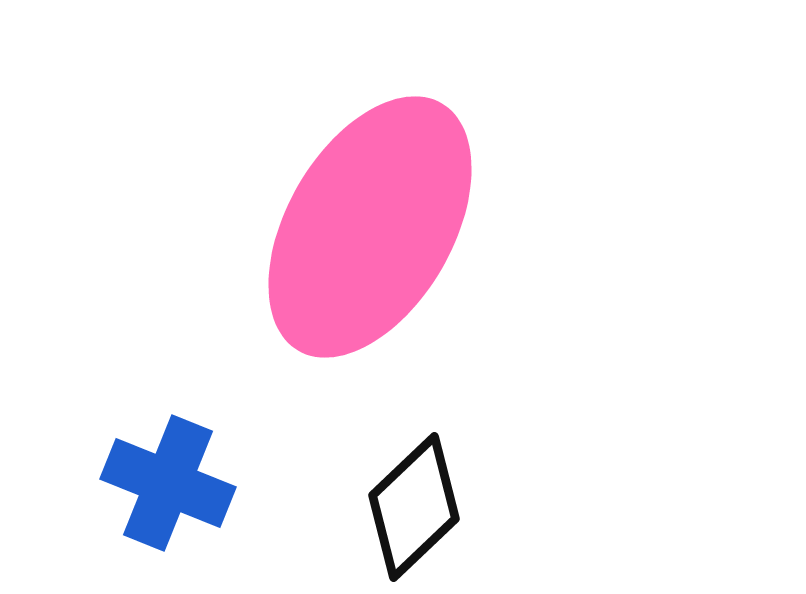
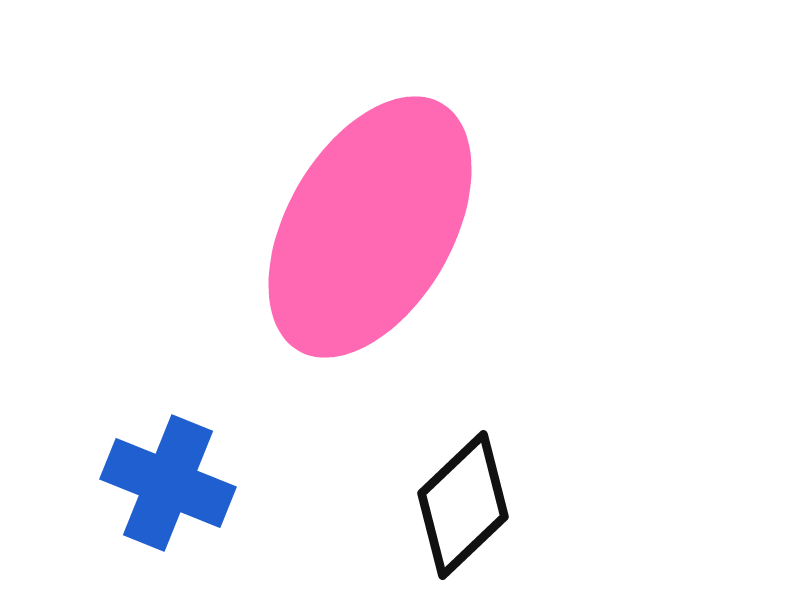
black diamond: moved 49 px right, 2 px up
